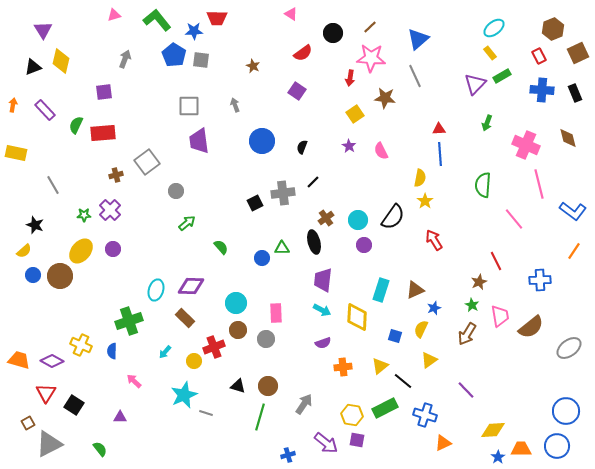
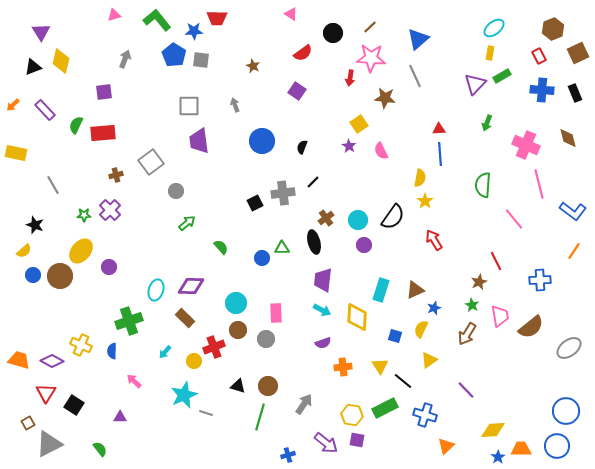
purple triangle at (43, 30): moved 2 px left, 2 px down
yellow rectangle at (490, 53): rotated 48 degrees clockwise
orange arrow at (13, 105): rotated 144 degrees counterclockwise
yellow square at (355, 114): moved 4 px right, 10 px down
gray square at (147, 162): moved 4 px right
purple circle at (113, 249): moved 4 px left, 18 px down
yellow triangle at (380, 366): rotated 24 degrees counterclockwise
orange triangle at (443, 443): moved 3 px right, 3 px down; rotated 18 degrees counterclockwise
